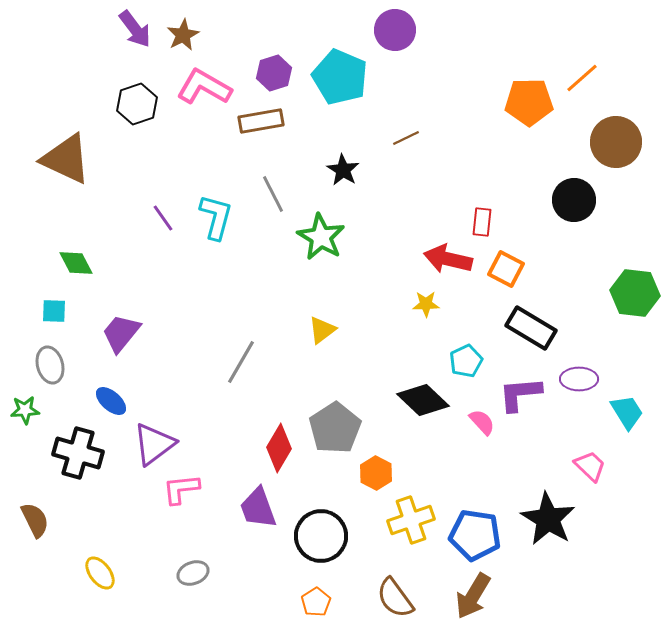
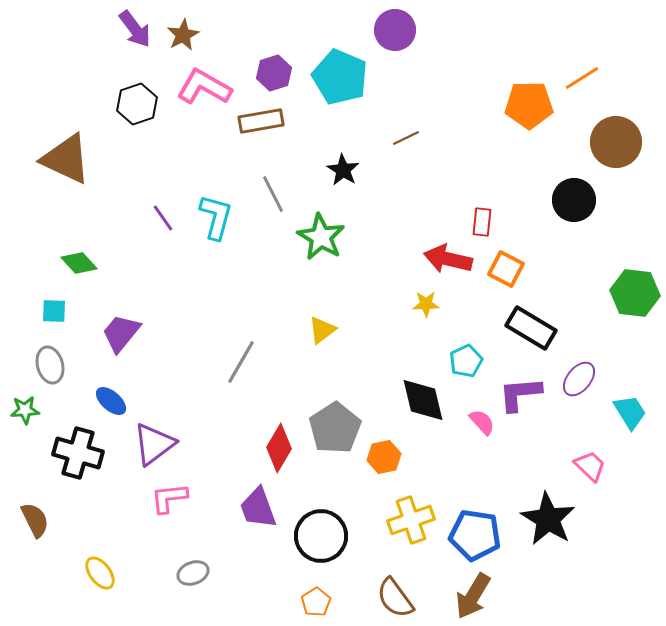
orange line at (582, 78): rotated 9 degrees clockwise
orange pentagon at (529, 102): moved 3 px down
green diamond at (76, 263): moved 3 px right; rotated 15 degrees counterclockwise
purple ellipse at (579, 379): rotated 51 degrees counterclockwise
black diamond at (423, 400): rotated 33 degrees clockwise
cyan trapezoid at (627, 412): moved 3 px right
orange hexagon at (376, 473): moved 8 px right, 16 px up; rotated 20 degrees clockwise
pink L-shape at (181, 489): moved 12 px left, 9 px down
